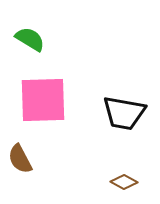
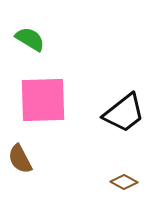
black trapezoid: rotated 48 degrees counterclockwise
